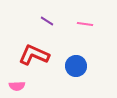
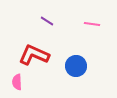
pink line: moved 7 px right
pink semicircle: moved 4 px up; rotated 91 degrees clockwise
